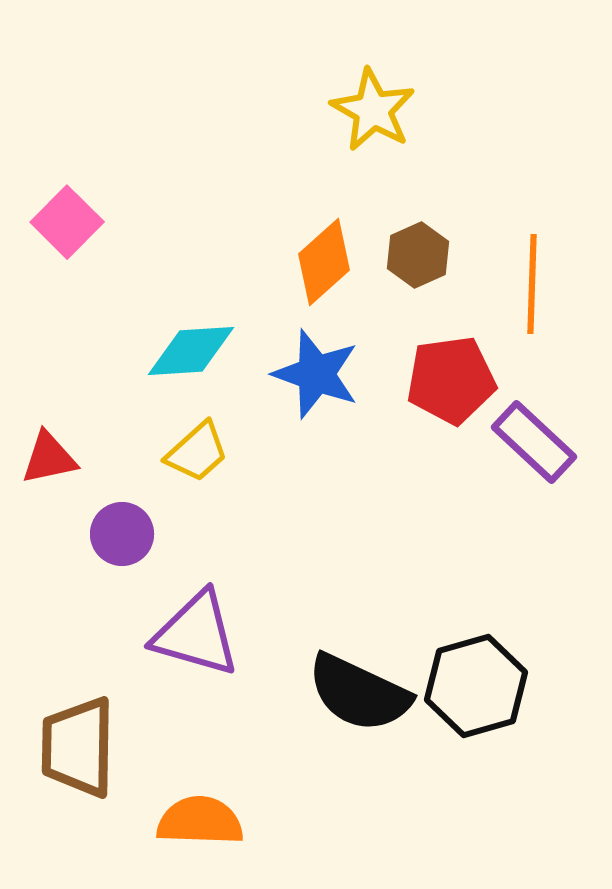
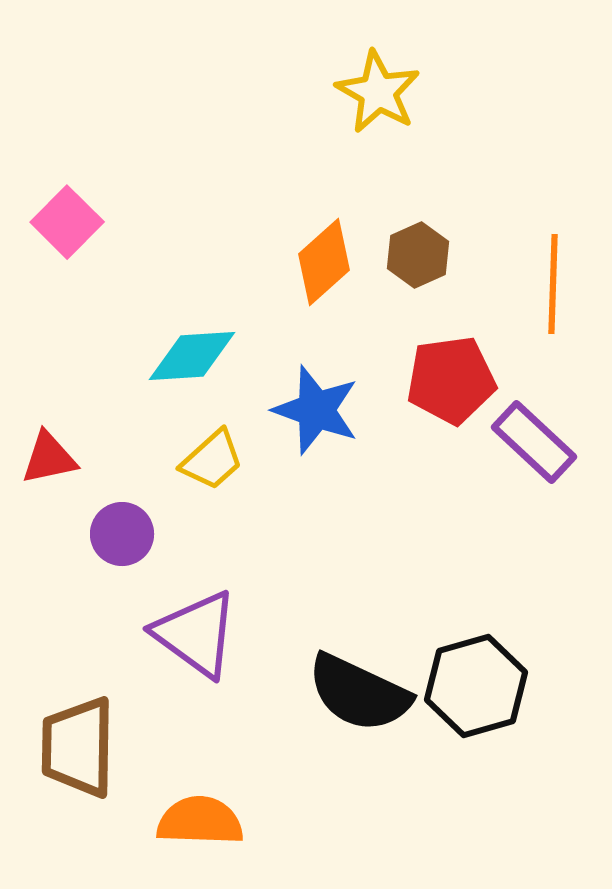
yellow star: moved 5 px right, 18 px up
orange line: moved 21 px right
cyan diamond: moved 1 px right, 5 px down
blue star: moved 36 px down
yellow trapezoid: moved 15 px right, 8 px down
purple triangle: rotated 20 degrees clockwise
